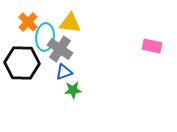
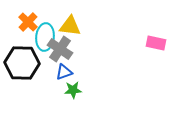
yellow triangle: moved 3 px down
pink rectangle: moved 4 px right, 3 px up
